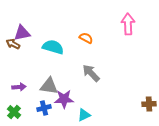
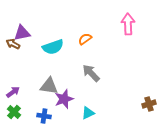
orange semicircle: moved 1 px left, 1 px down; rotated 64 degrees counterclockwise
cyan semicircle: rotated 145 degrees clockwise
purple arrow: moved 6 px left, 5 px down; rotated 32 degrees counterclockwise
purple star: rotated 18 degrees counterclockwise
brown cross: rotated 16 degrees counterclockwise
blue cross: moved 8 px down; rotated 24 degrees clockwise
cyan triangle: moved 4 px right, 2 px up
